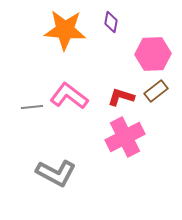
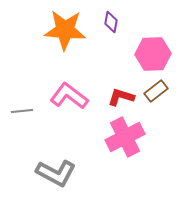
gray line: moved 10 px left, 4 px down
